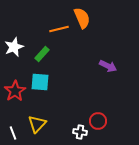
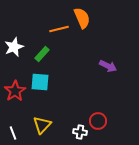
yellow triangle: moved 5 px right, 1 px down
